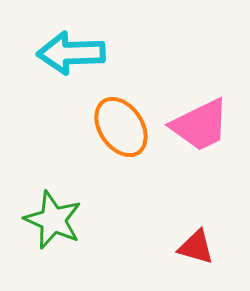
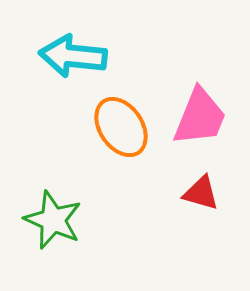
cyan arrow: moved 2 px right, 3 px down; rotated 8 degrees clockwise
pink trapezoid: moved 8 px up; rotated 42 degrees counterclockwise
red triangle: moved 5 px right, 54 px up
